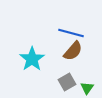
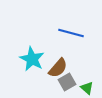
brown semicircle: moved 15 px left, 17 px down
cyan star: rotated 10 degrees counterclockwise
green triangle: rotated 24 degrees counterclockwise
